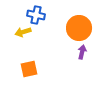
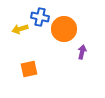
blue cross: moved 4 px right, 2 px down
orange circle: moved 15 px left, 1 px down
yellow arrow: moved 3 px left, 3 px up
